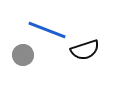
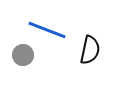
black semicircle: moved 5 px right; rotated 60 degrees counterclockwise
